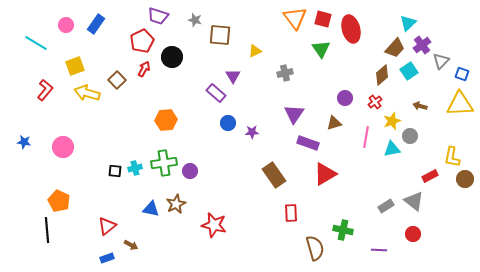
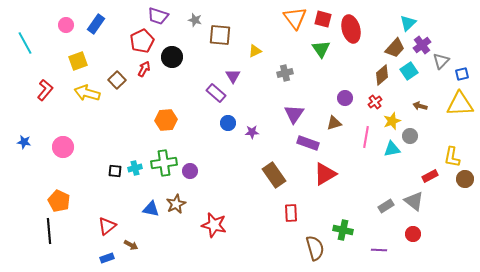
cyan line at (36, 43): moved 11 px left; rotated 30 degrees clockwise
yellow square at (75, 66): moved 3 px right, 5 px up
blue square at (462, 74): rotated 32 degrees counterclockwise
black line at (47, 230): moved 2 px right, 1 px down
